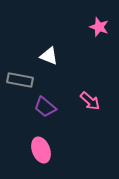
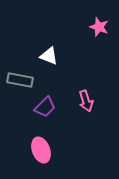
pink arrow: moved 4 px left; rotated 30 degrees clockwise
purple trapezoid: rotated 85 degrees counterclockwise
